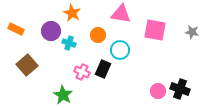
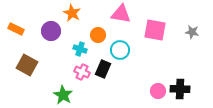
cyan cross: moved 11 px right, 6 px down
brown square: rotated 20 degrees counterclockwise
black cross: rotated 18 degrees counterclockwise
